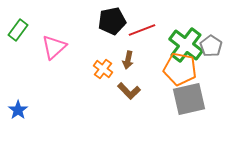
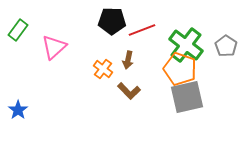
black pentagon: rotated 12 degrees clockwise
gray pentagon: moved 15 px right
orange pentagon: rotated 8 degrees clockwise
gray square: moved 2 px left, 2 px up
